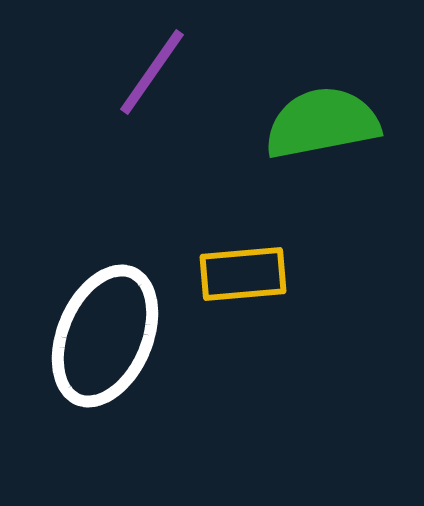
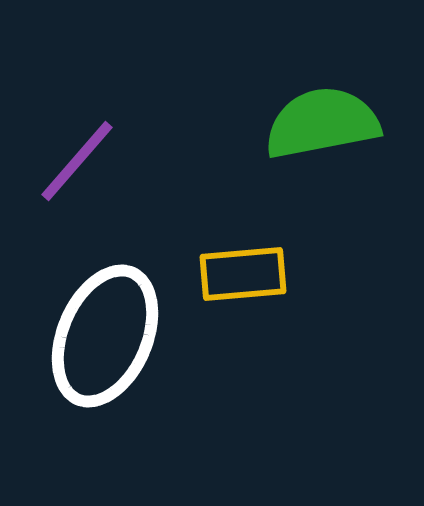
purple line: moved 75 px left, 89 px down; rotated 6 degrees clockwise
